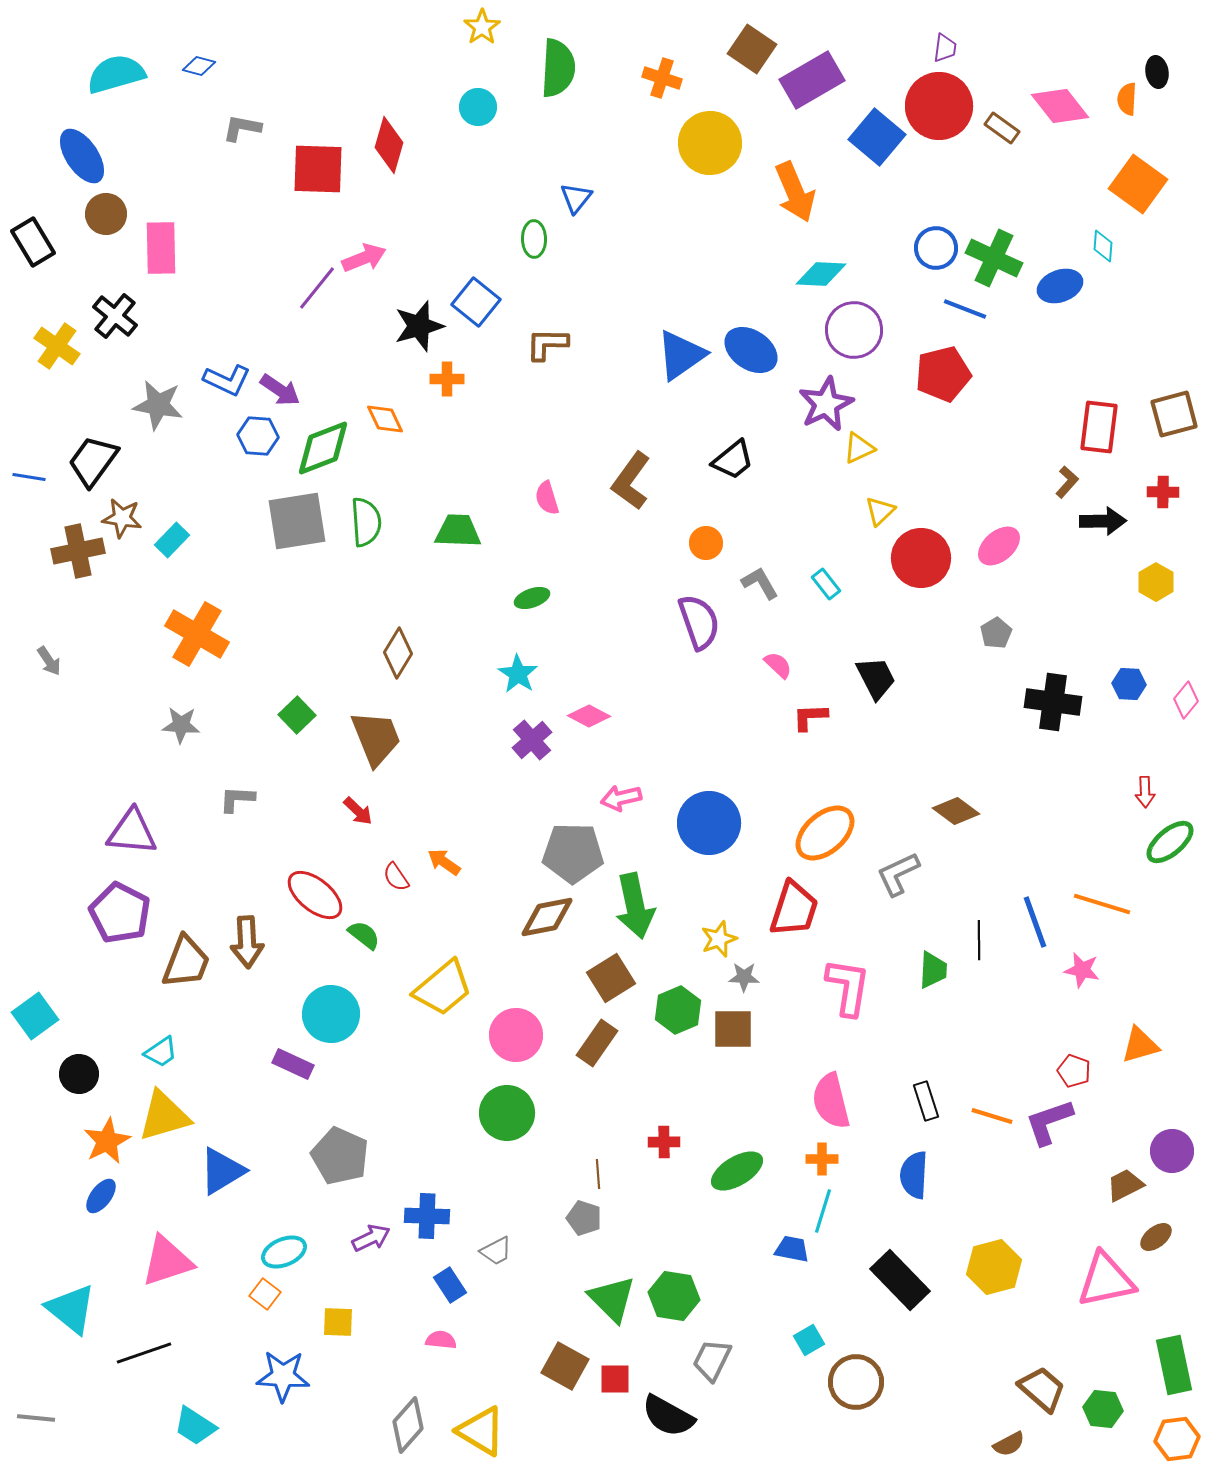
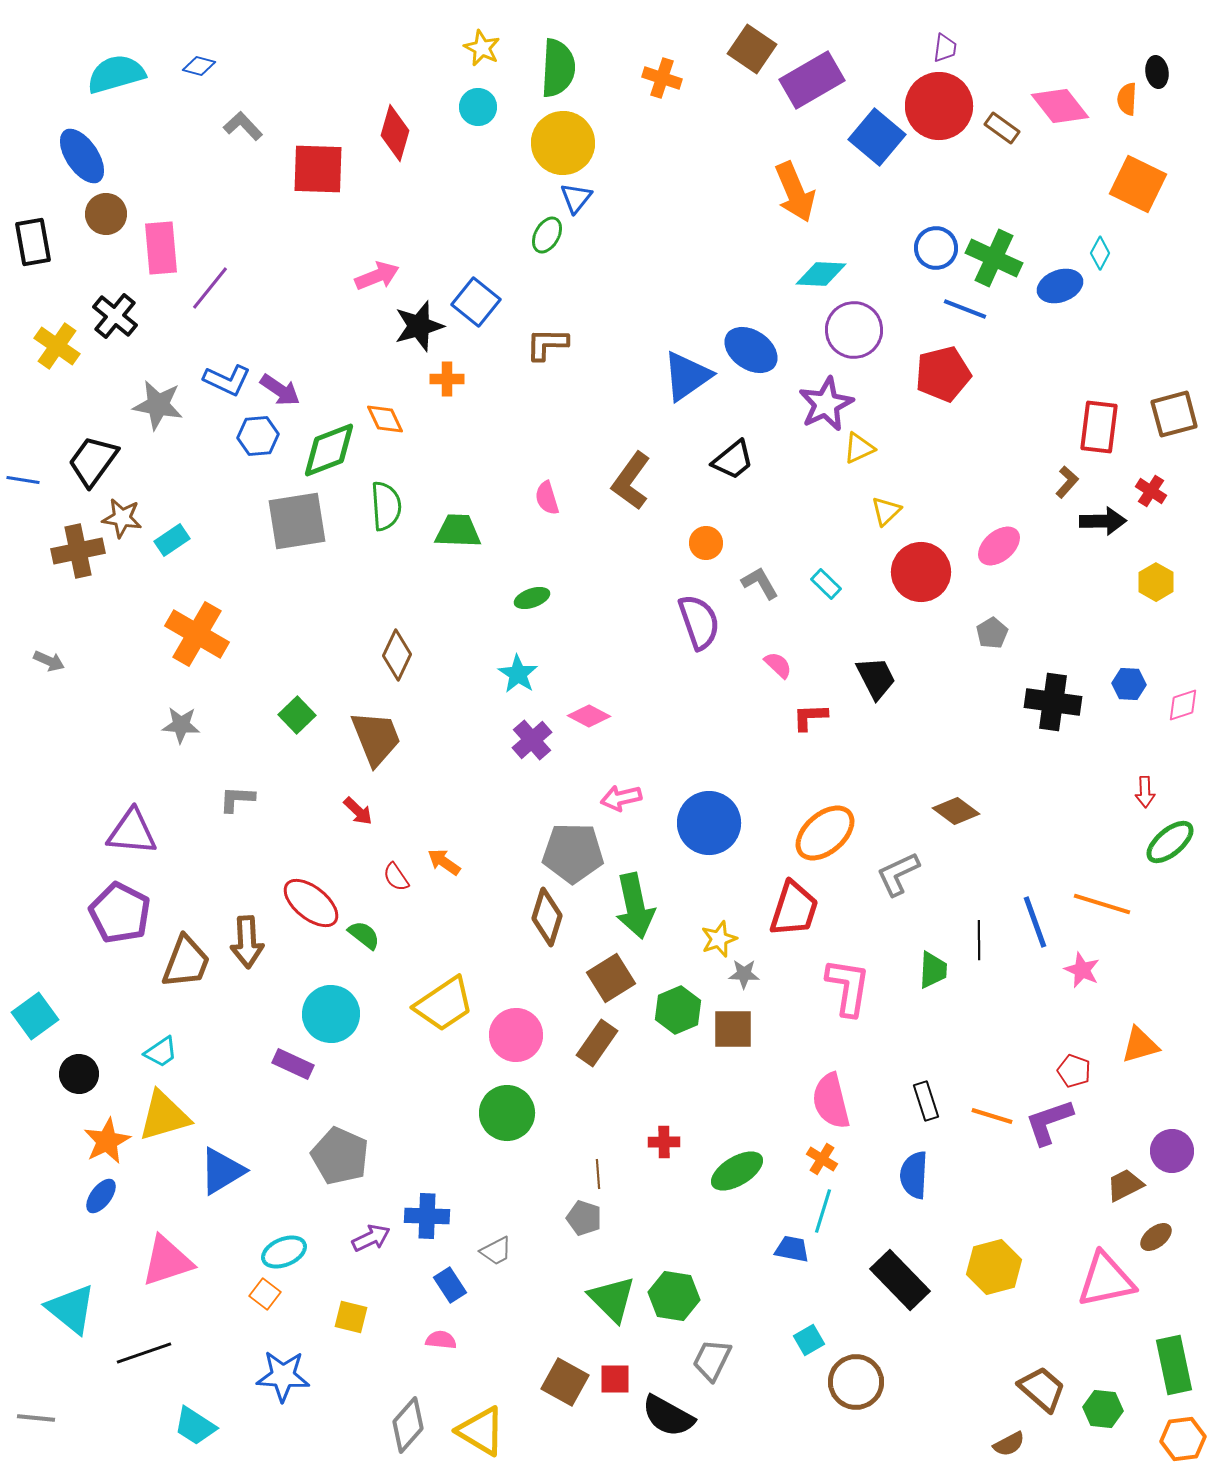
yellow star at (482, 27): moved 21 px down; rotated 12 degrees counterclockwise
gray L-shape at (242, 128): moved 1 px right, 2 px up; rotated 36 degrees clockwise
yellow circle at (710, 143): moved 147 px left
red diamond at (389, 145): moved 6 px right, 12 px up
orange square at (1138, 184): rotated 10 degrees counterclockwise
green ellipse at (534, 239): moved 13 px right, 4 px up; rotated 30 degrees clockwise
black rectangle at (33, 242): rotated 21 degrees clockwise
cyan diamond at (1103, 246): moved 3 px left, 7 px down; rotated 24 degrees clockwise
pink rectangle at (161, 248): rotated 4 degrees counterclockwise
pink arrow at (364, 258): moved 13 px right, 18 px down
purple line at (317, 288): moved 107 px left
blue triangle at (681, 355): moved 6 px right, 21 px down
blue hexagon at (258, 436): rotated 9 degrees counterclockwise
green diamond at (323, 448): moved 6 px right, 2 px down
blue line at (29, 477): moved 6 px left, 3 px down
red cross at (1163, 492): moved 12 px left, 1 px up; rotated 32 degrees clockwise
yellow triangle at (880, 511): moved 6 px right
green semicircle at (366, 522): moved 20 px right, 16 px up
cyan rectangle at (172, 540): rotated 12 degrees clockwise
red circle at (921, 558): moved 14 px down
cyan rectangle at (826, 584): rotated 8 degrees counterclockwise
gray pentagon at (996, 633): moved 4 px left
brown diamond at (398, 653): moved 1 px left, 2 px down; rotated 6 degrees counterclockwise
gray arrow at (49, 661): rotated 32 degrees counterclockwise
pink diamond at (1186, 700): moved 3 px left, 5 px down; rotated 33 degrees clockwise
red ellipse at (315, 895): moved 4 px left, 8 px down
brown diamond at (547, 917): rotated 62 degrees counterclockwise
pink star at (1082, 970): rotated 12 degrees clockwise
gray star at (744, 977): moved 3 px up
yellow trapezoid at (443, 988): moved 1 px right, 16 px down; rotated 6 degrees clockwise
orange cross at (822, 1159): rotated 32 degrees clockwise
yellow square at (338, 1322): moved 13 px right, 5 px up; rotated 12 degrees clockwise
brown square at (565, 1366): moved 16 px down
orange hexagon at (1177, 1439): moved 6 px right
